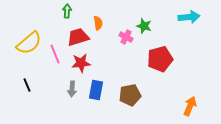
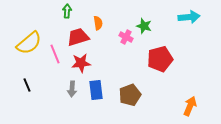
blue rectangle: rotated 18 degrees counterclockwise
brown pentagon: rotated 10 degrees counterclockwise
